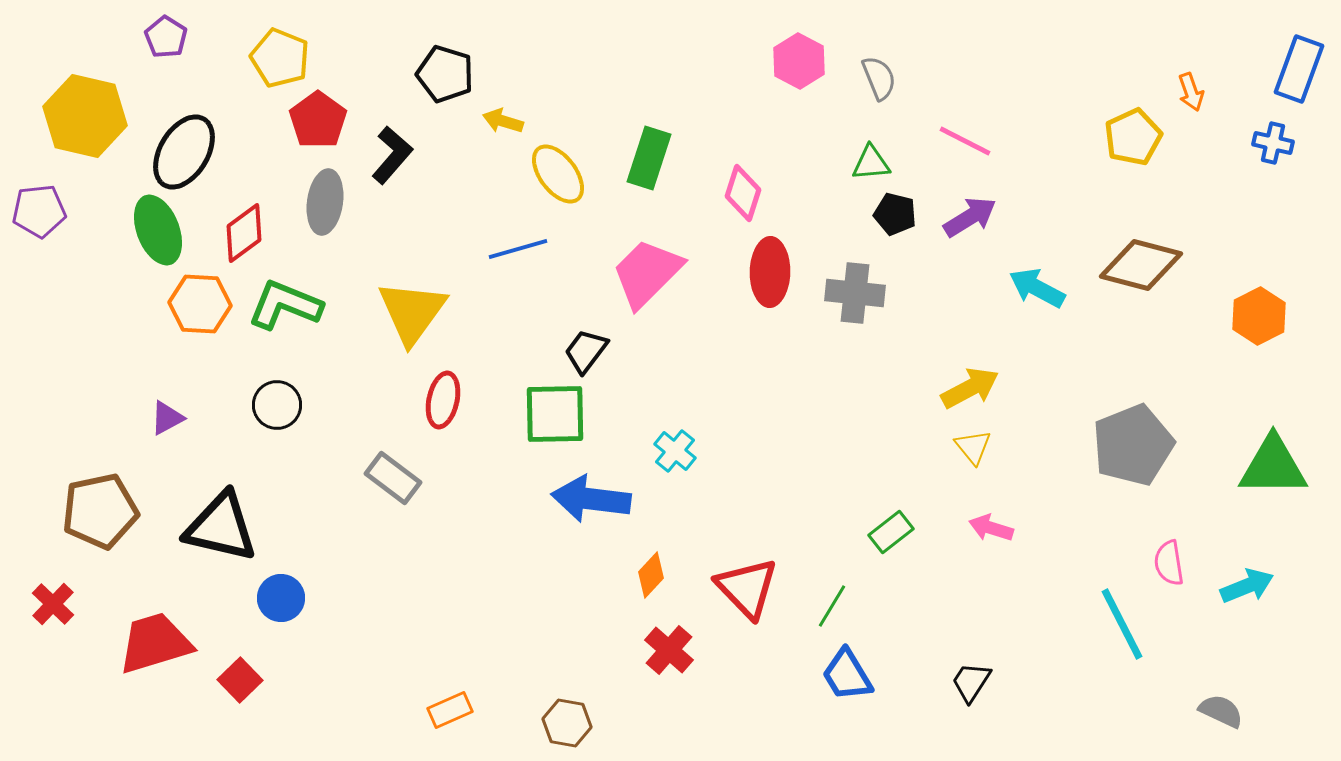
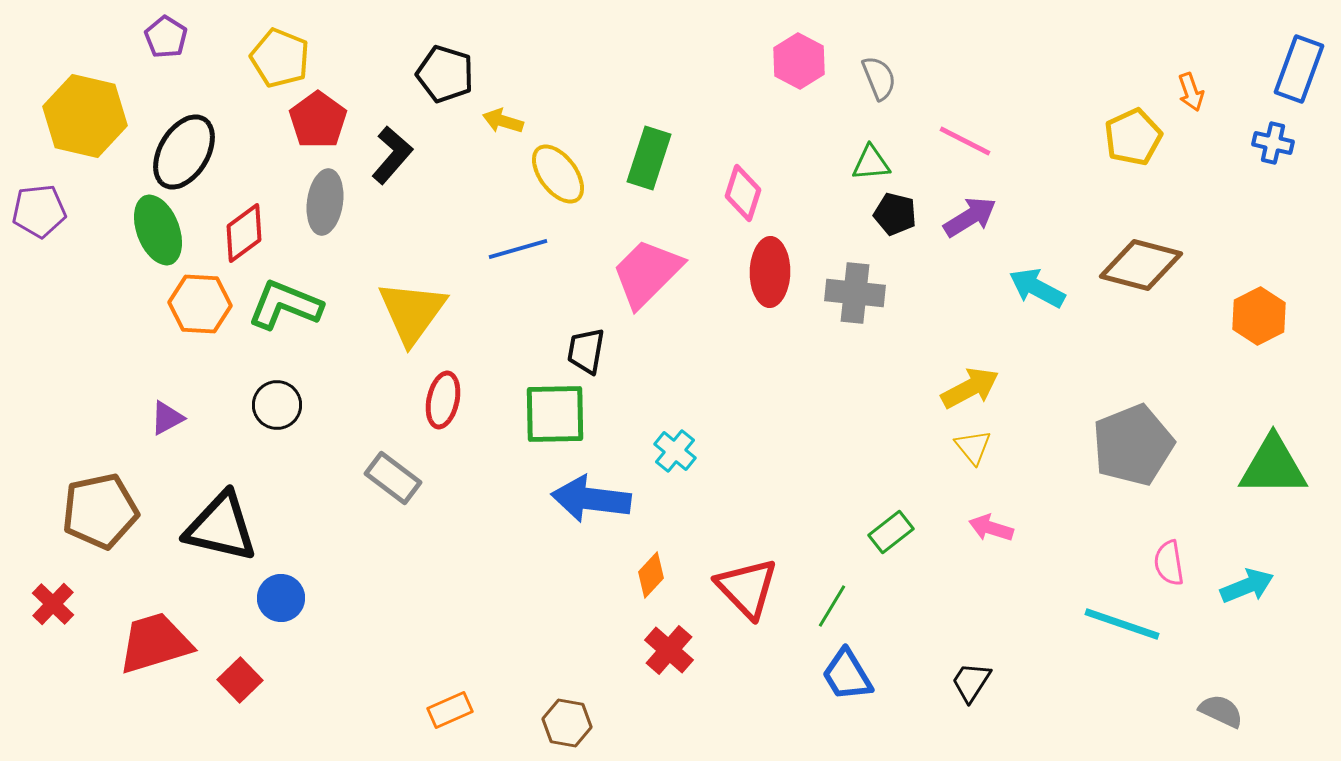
black trapezoid at (586, 351): rotated 27 degrees counterclockwise
cyan line at (1122, 624): rotated 44 degrees counterclockwise
